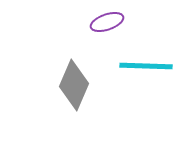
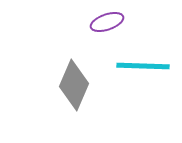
cyan line: moved 3 px left
